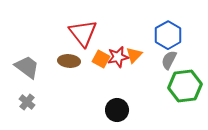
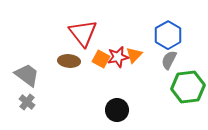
gray trapezoid: moved 8 px down
green hexagon: moved 3 px right, 1 px down
